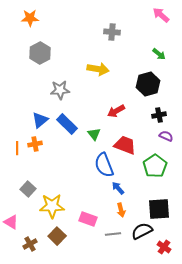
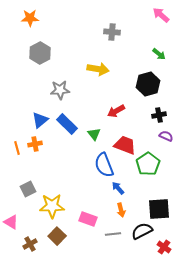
orange line: rotated 16 degrees counterclockwise
green pentagon: moved 7 px left, 2 px up
gray square: rotated 21 degrees clockwise
